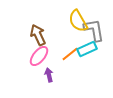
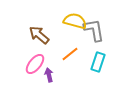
yellow semicircle: moved 3 px left; rotated 135 degrees clockwise
brown arrow: moved 1 px right; rotated 25 degrees counterclockwise
cyan rectangle: moved 11 px right, 13 px down; rotated 48 degrees counterclockwise
pink ellipse: moved 4 px left, 8 px down
